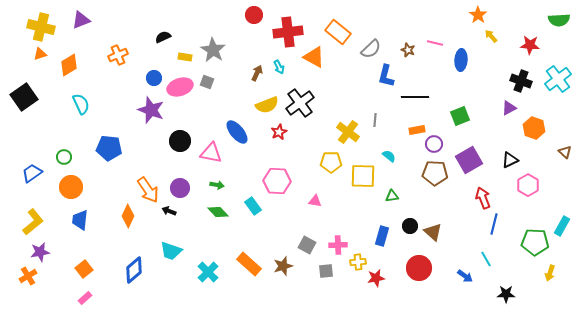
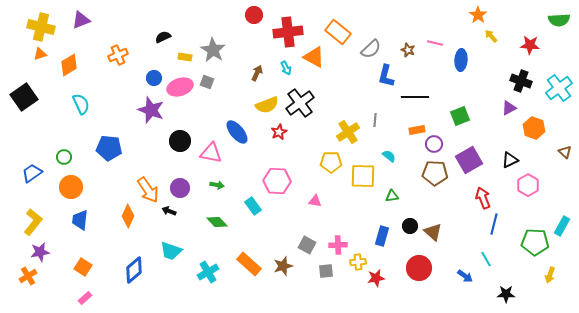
cyan arrow at (279, 67): moved 7 px right, 1 px down
cyan cross at (558, 79): moved 1 px right, 9 px down
yellow cross at (348, 132): rotated 20 degrees clockwise
green diamond at (218, 212): moved 1 px left, 10 px down
yellow L-shape at (33, 222): rotated 12 degrees counterclockwise
orange square at (84, 269): moved 1 px left, 2 px up; rotated 18 degrees counterclockwise
cyan cross at (208, 272): rotated 15 degrees clockwise
yellow arrow at (550, 273): moved 2 px down
